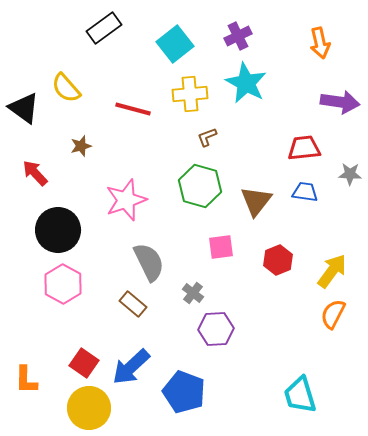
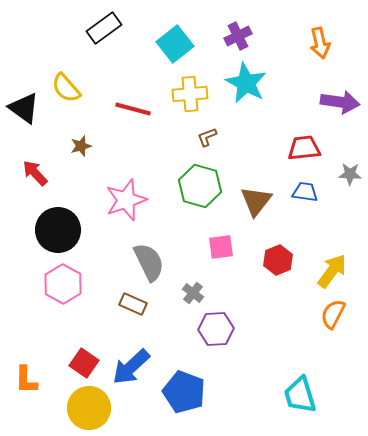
brown rectangle: rotated 16 degrees counterclockwise
